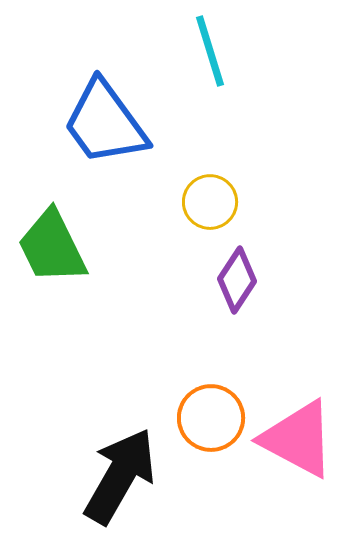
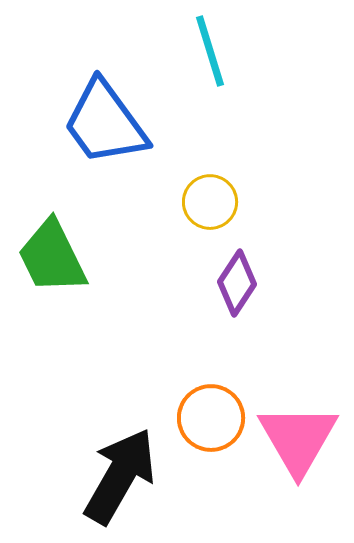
green trapezoid: moved 10 px down
purple diamond: moved 3 px down
pink triangle: rotated 32 degrees clockwise
